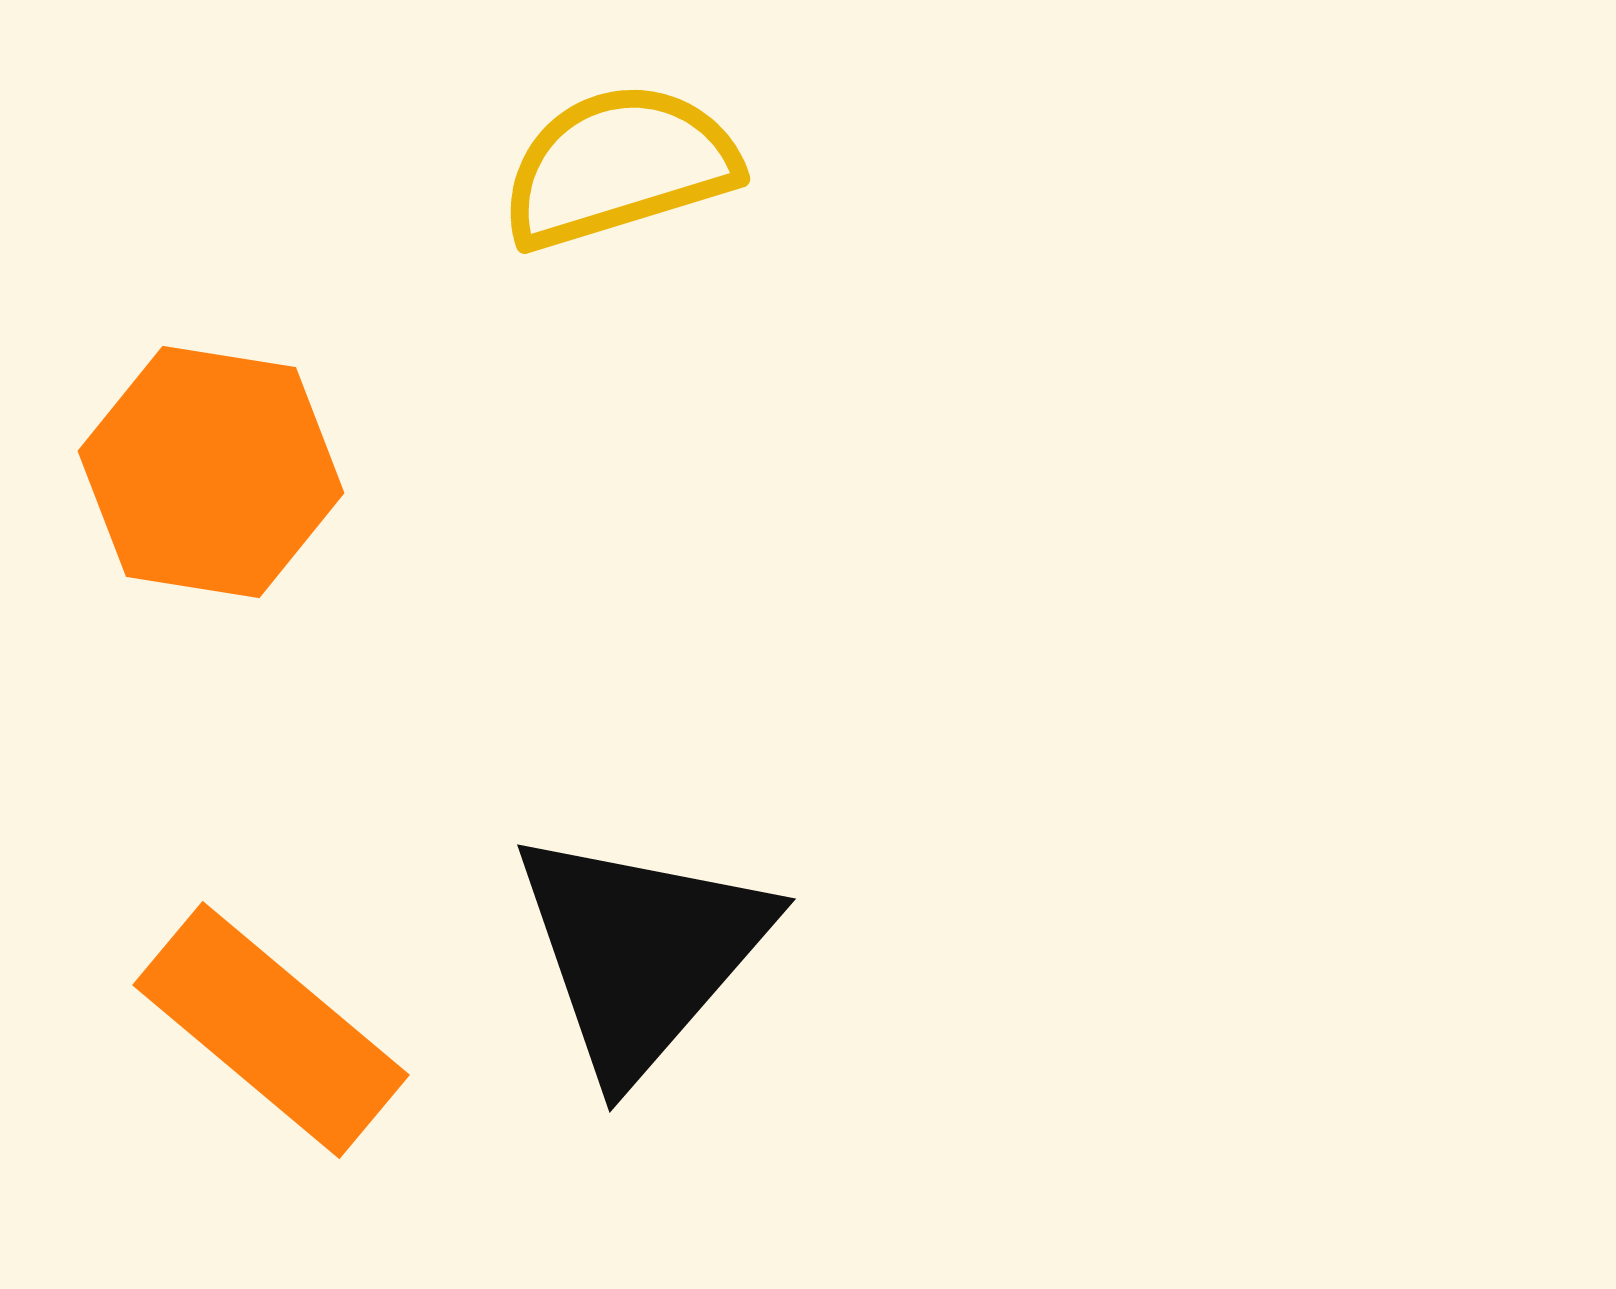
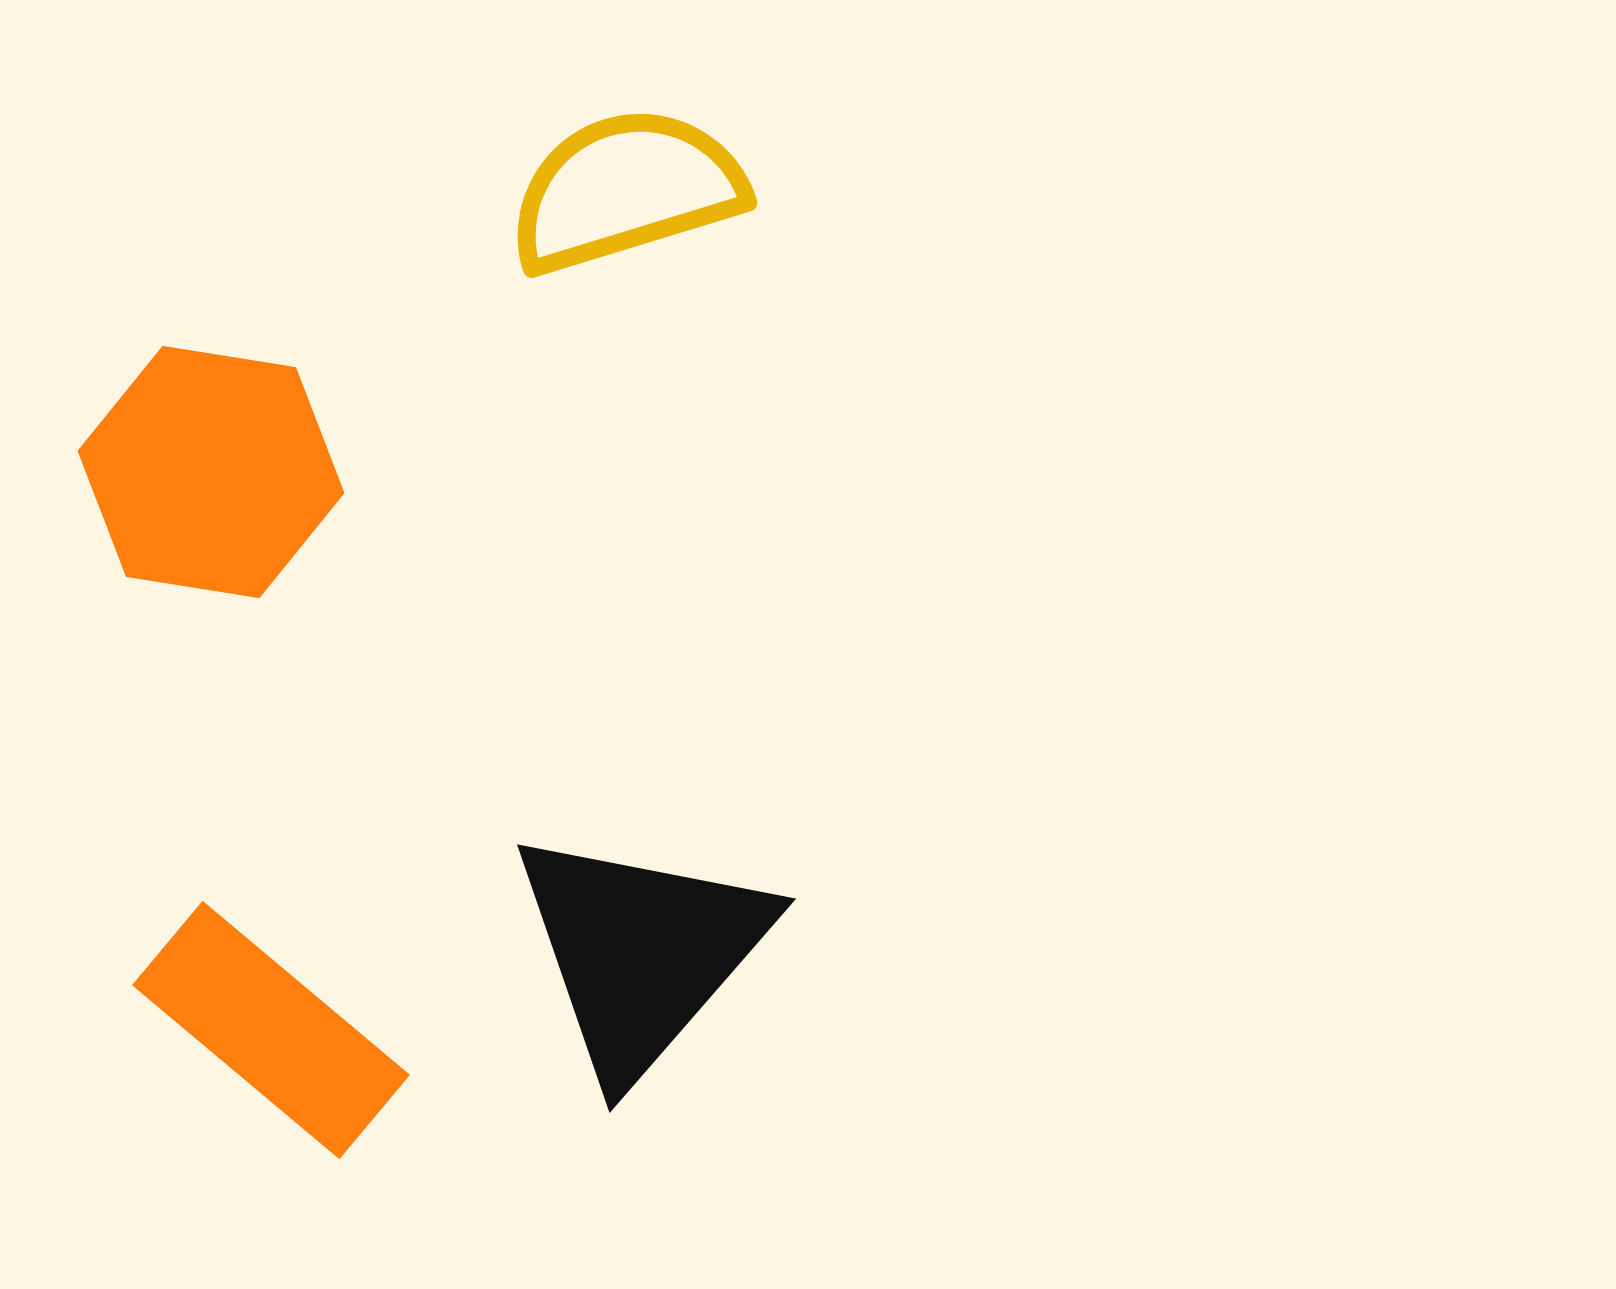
yellow semicircle: moved 7 px right, 24 px down
